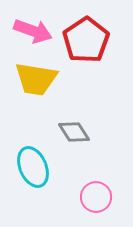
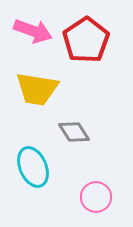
yellow trapezoid: moved 1 px right, 10 px down
